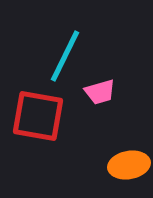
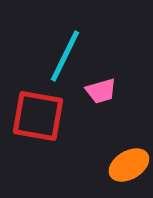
pink trapezoid: moved 1 px right, 1 px up
orange ellipse: rotated 21 degrees counterclockwise
